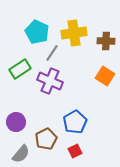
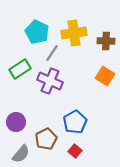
red square: rotated 24 degrees counterclockwise
